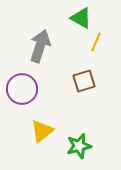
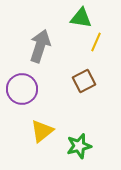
green triangle: rotated 20 degrees counterclockwise
brown square: rotated 10 degrees counterclockwise
